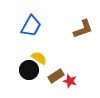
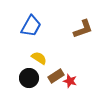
black circle: moved 8 px down
